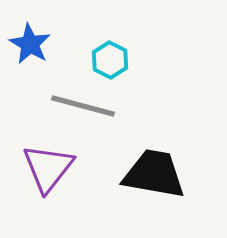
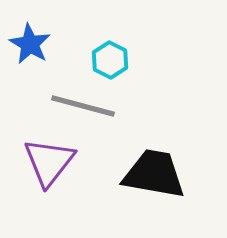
purple triangle: moved 1 px right, 6 px up
